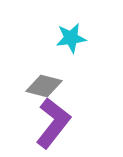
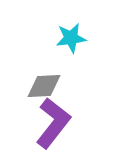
gray diamond: rotated 18 degrees counterclockwise
